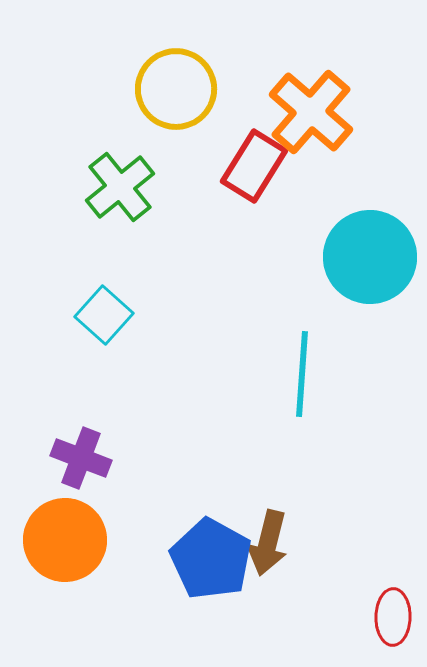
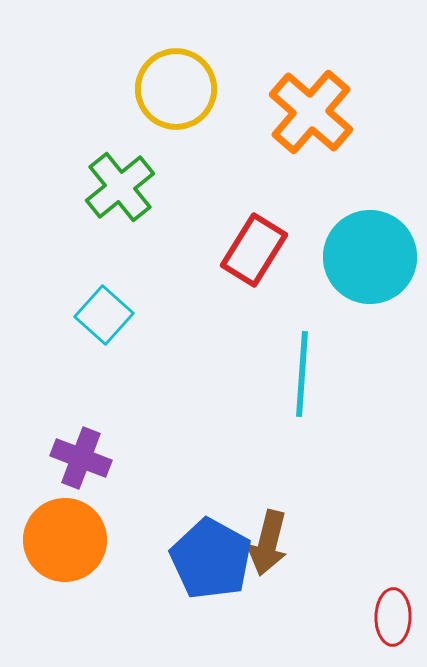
red rectangle: moved 84 px down
